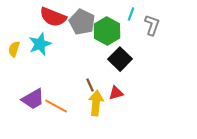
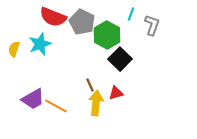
green hexagon: moved 4 px down
